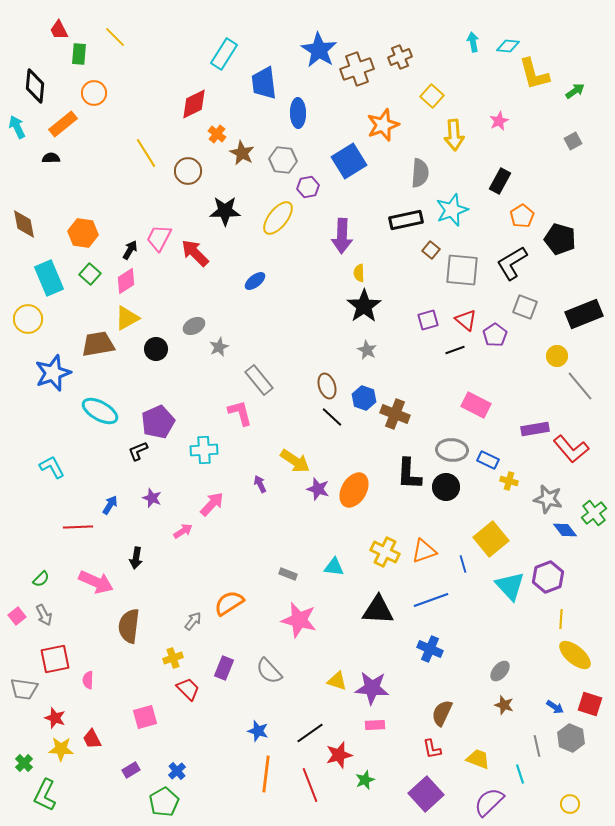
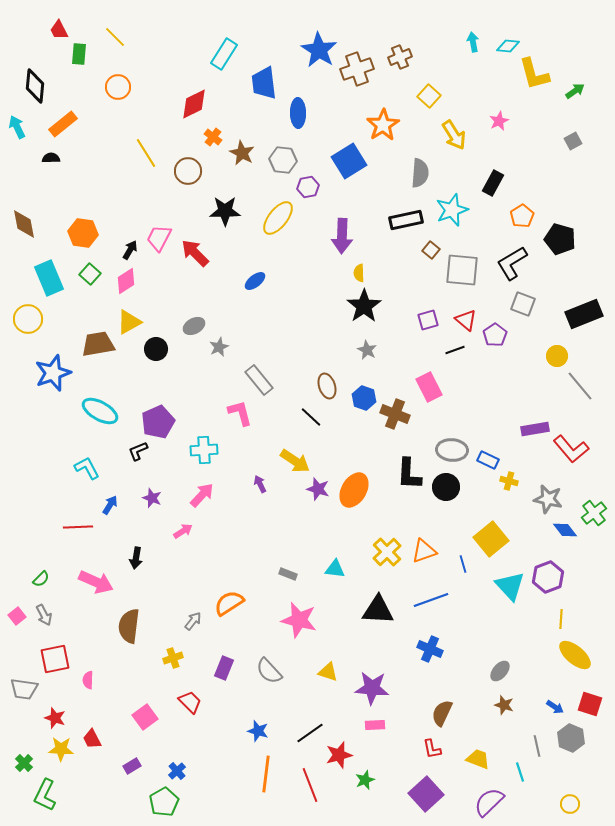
orange circle at (94, 93): moved 24 px right, 6 px up
yellow square at (432, 96): moved 3 px left
orange star at (383, 125): rotated 12 degrees counterclockwise
orange cross at (217, 134): moved 4 px left, 3 px down
yellow arrow at (454, 135): rotated 28 degrees counterclockwise
black rectangle at (500, 181): moved 7 px left, 2 px down
gray square at (525, 307): moved 2 px left, 3 px up
yellow triangle at (127, 318): moved 2 px right, 4 px down
pink rectangle at (476, 405): moved 47 px left, 18 px up; rotated 36 degrees clockwise
black line at (332, 417): moved 21 px left
cyan L-shape at (52, 467): moved 35 px right, 1 px down
pink arrow at (212, 504): moved 10 px left, 9 px up
yellow cross at (385, 552): moved 2 px right; rotated 20 degrees clockwise
cyan triangle at (334, 567): moved 1 px right, 2 px down
yellow triangle at (337, 681): moved 9 px left, 9 px up
red trapezoid at (188, 689): moved 2 px right, 13 px down
pink square at (145, 717): rotated 20 degrees counterclockwise
purple rectangle at (131, 770): moved 1 px right, 4 px up
cyan line at (520, 774): moved 2 px up
